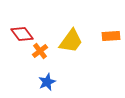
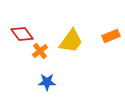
orange rectangle: rotated 18 degrees counterclockwise
blue star: rotated 24 degrees clockwise
